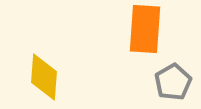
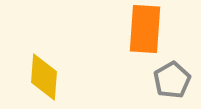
gray pentagon: moved 1 px left, 2 px up
